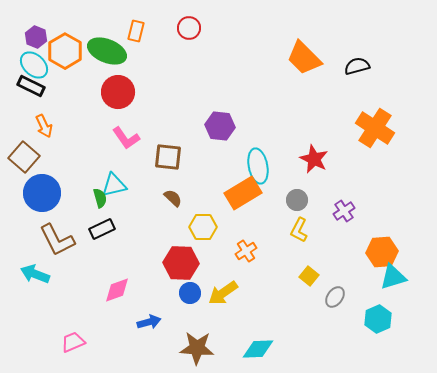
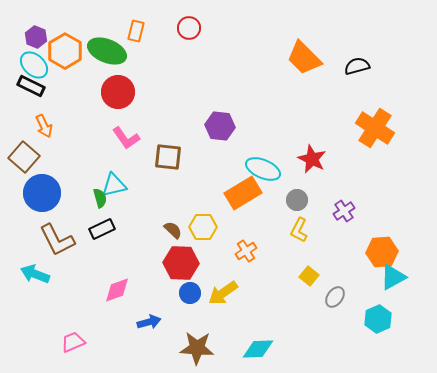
red star at (314, 159): moved 2 px left
cyan ellipse at (258, 166): moved 5 px right, 3 px down; rotated 56 degrees counterclockwise
brown semicircle at (173, 198): moved 32 px down
cyan triangle at (393, 277): rotated 12 degrees counterclockwise
